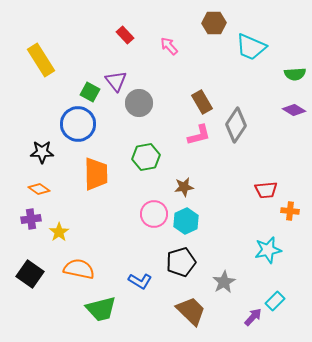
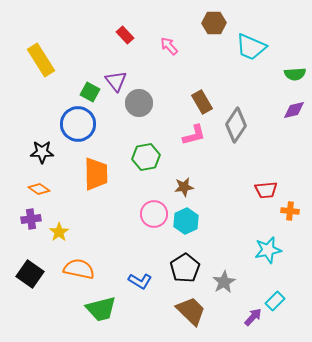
purple diamond: rotated 45 degrees counterclockwise
pink L-shape: moved 5 px left
black pentagon: moved 4 px right, 6 px down; rotated 16 degrees counterclockwise
